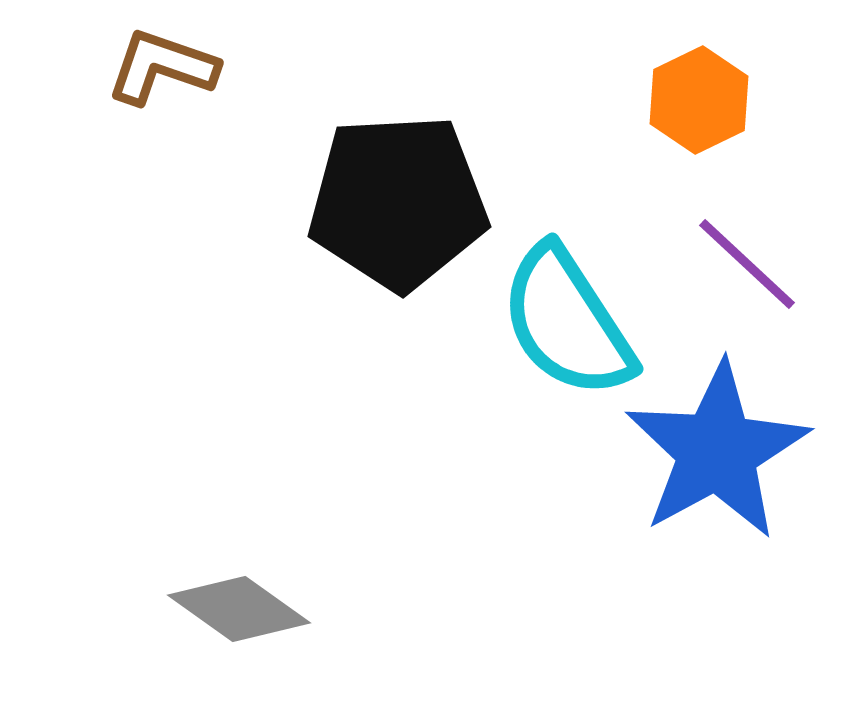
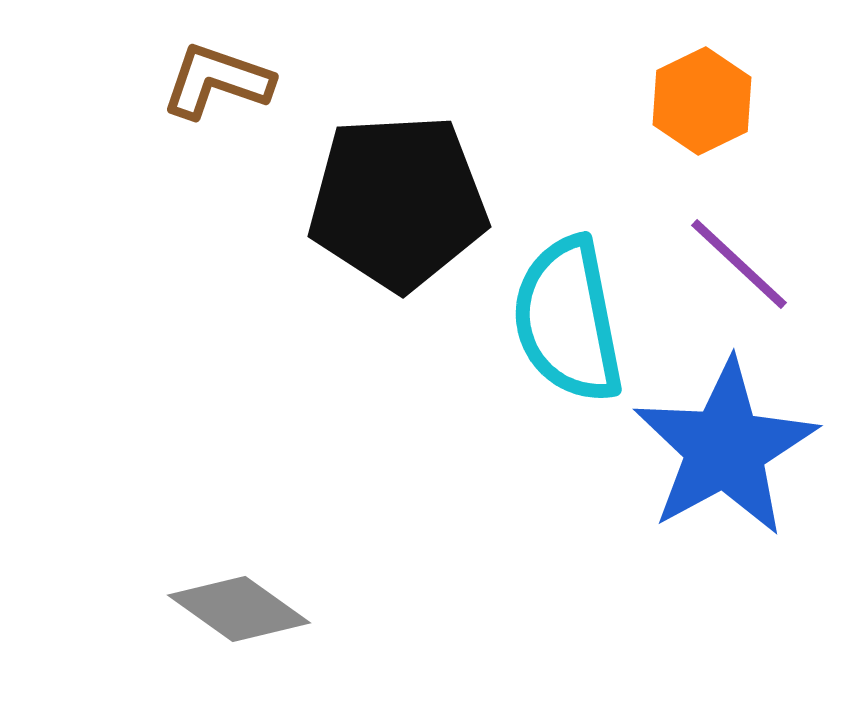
brown L-shape: moved 55 px right, 14 px down
orange hexagon: moved 3 px right, 1 px down
purple line: moved 8 px left
cyan semicircle: moved 1 px right, 2 px up; rotated 22 degrees clockwise
blue star: moved 8 px right, 3 px up
